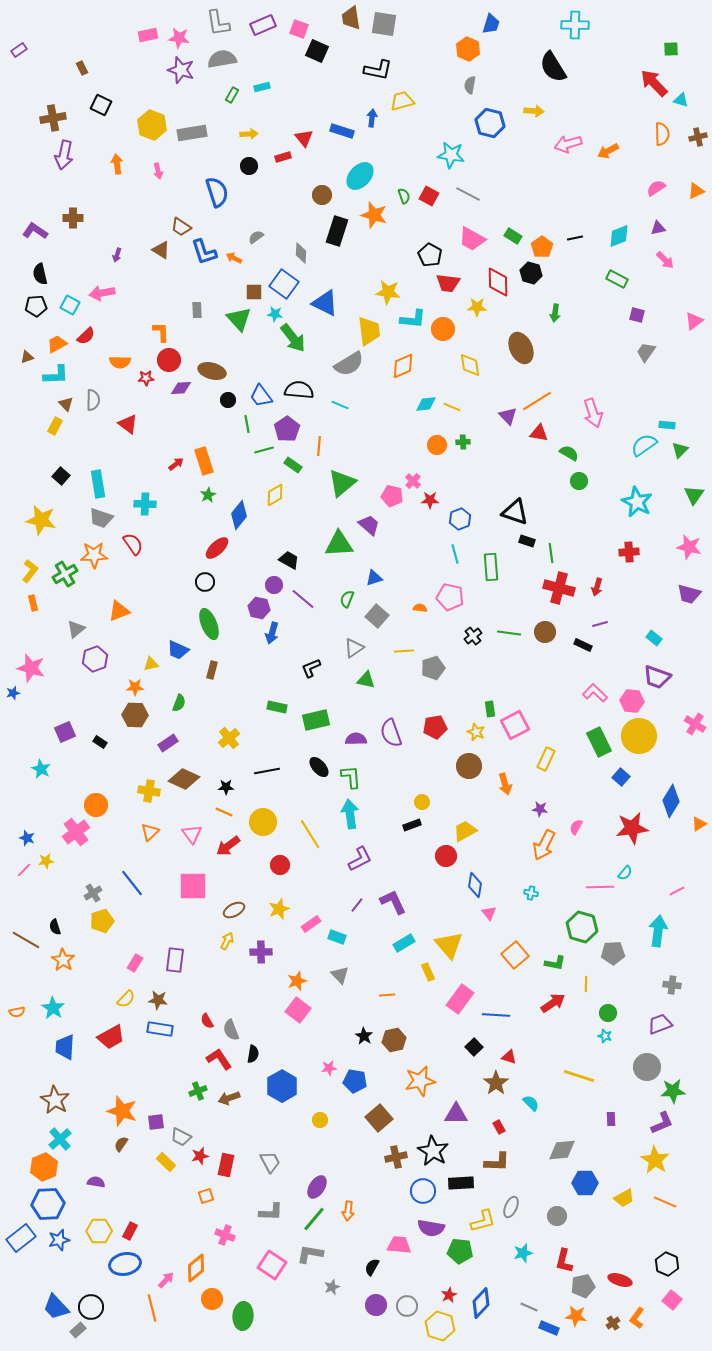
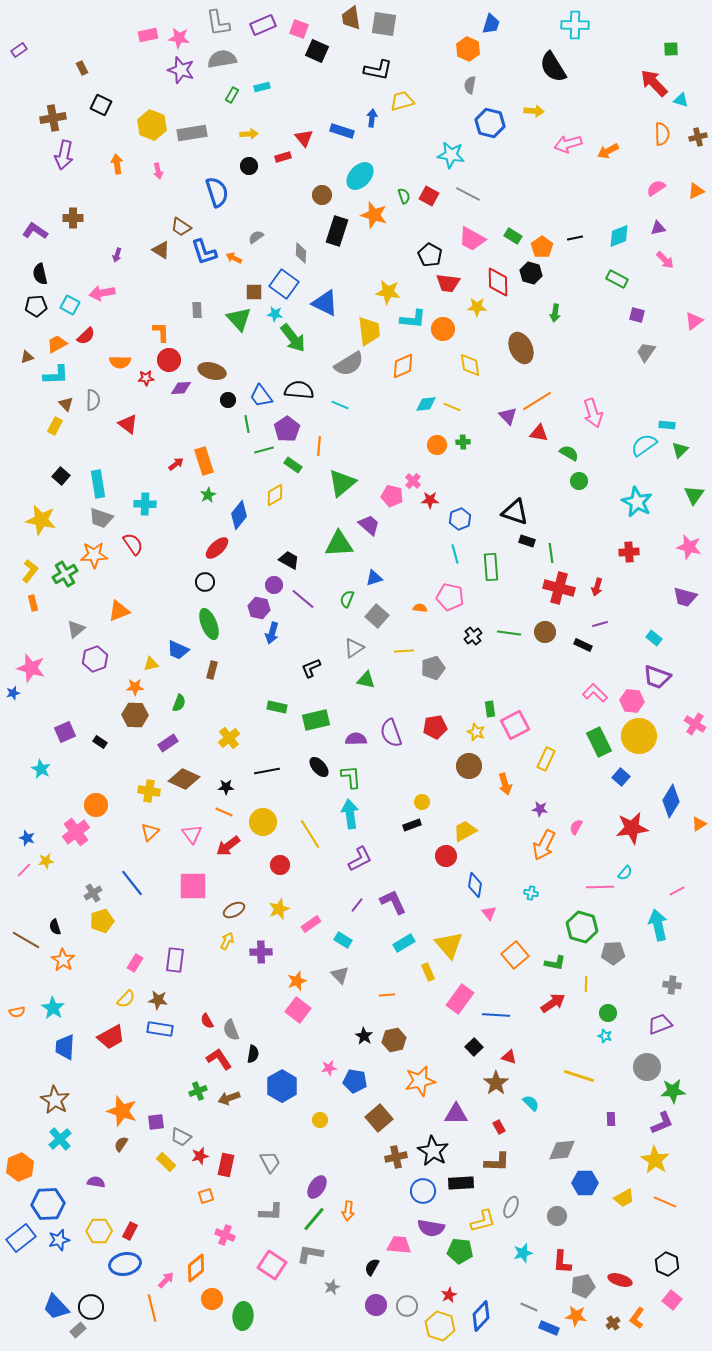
purple trapezoid at (689, 594): moved 4 px left, 3 px down
cyan arrow at (658, 931): moved 6 px up; rotated 20 degrees counterclockwise
cyan rectangle at (337, 937): moved 6 px right, 3 px down; rotated 12 degrees clockwise
orange hexagon at (44, 1167): moved 24 px left
red L-shape at (564, 1261): moved 2 px left, 1 px down; rotated 10 degrees counterclockwise
blue diamond at (481, 1303): moved 13 px down
